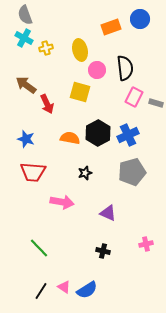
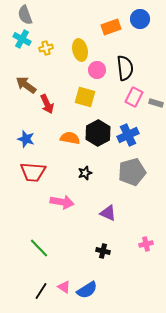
cyan cross: moved 2 px left, 1 px down
yellow square: moved 5 px right, 5 px down
